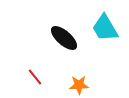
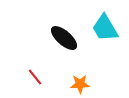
orange star: moved 1 px right, 1 px up
